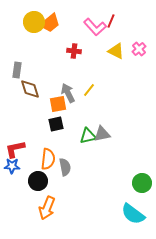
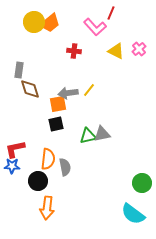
red line: moved 8 px up
gray rectangle: moved 2 px right
gray arrow: rotated 72 degrees counterclockwise
orange arrow: rotated 15 degrees counterclockwise
